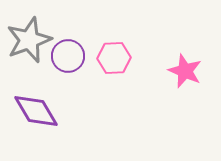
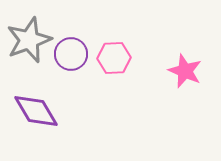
purple circle: moved 3 px right, 2 px up
